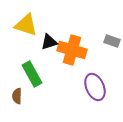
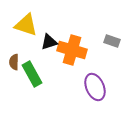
brown semicircle: moved 3 px left, 34 px up
